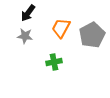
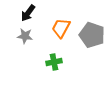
gray pentagon: rotated 25 degrees counterclockwise
